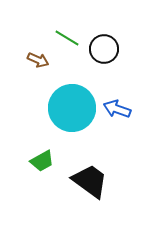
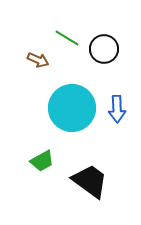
blue arrow: rotated 112 degrees counterclockwise
